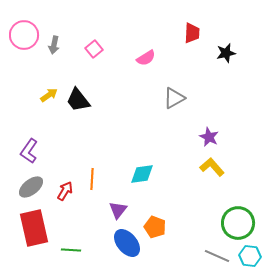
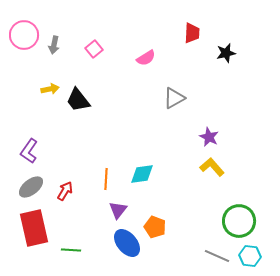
yellow arrow: moved 1 px right, 6 px up; rotated 24 degrees clockwise
orange line: moved 14 px right
green circle: moved 1 px right, 2 px up
